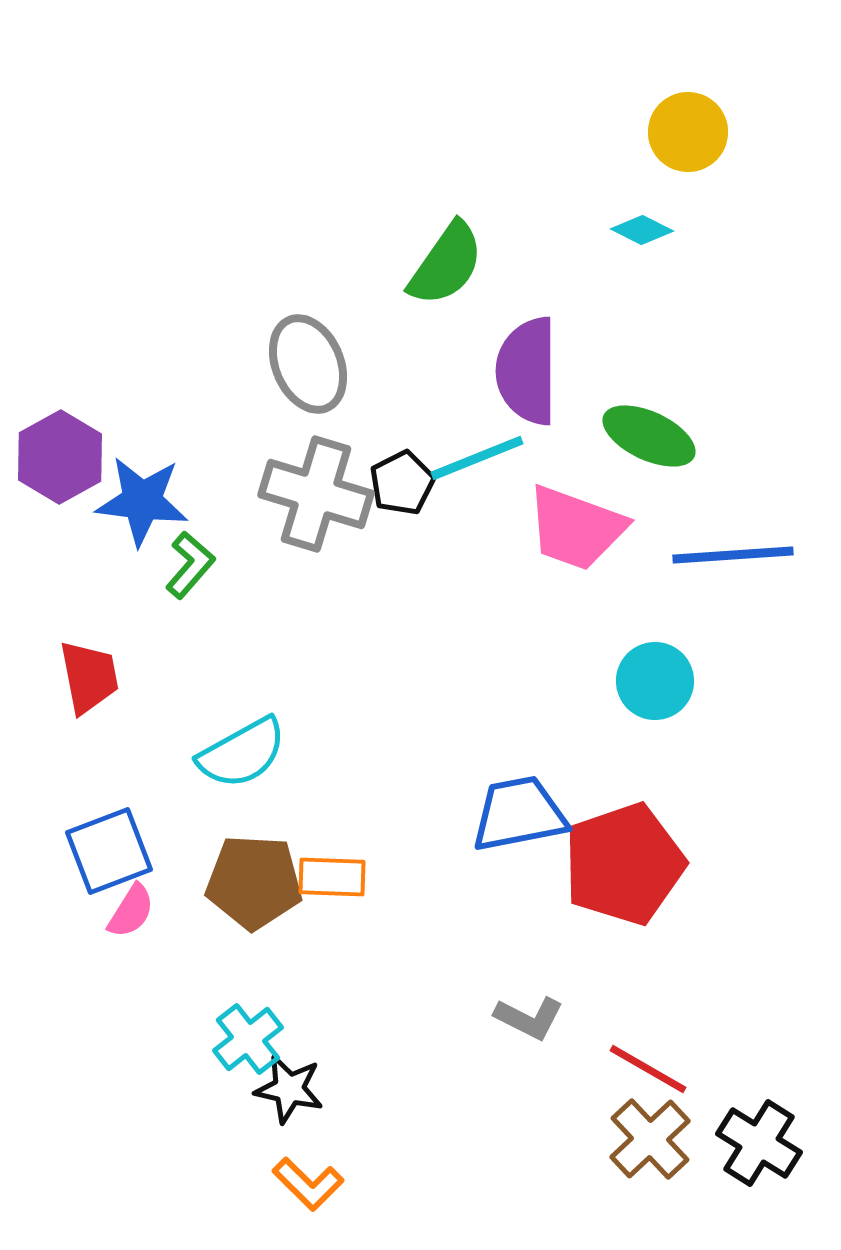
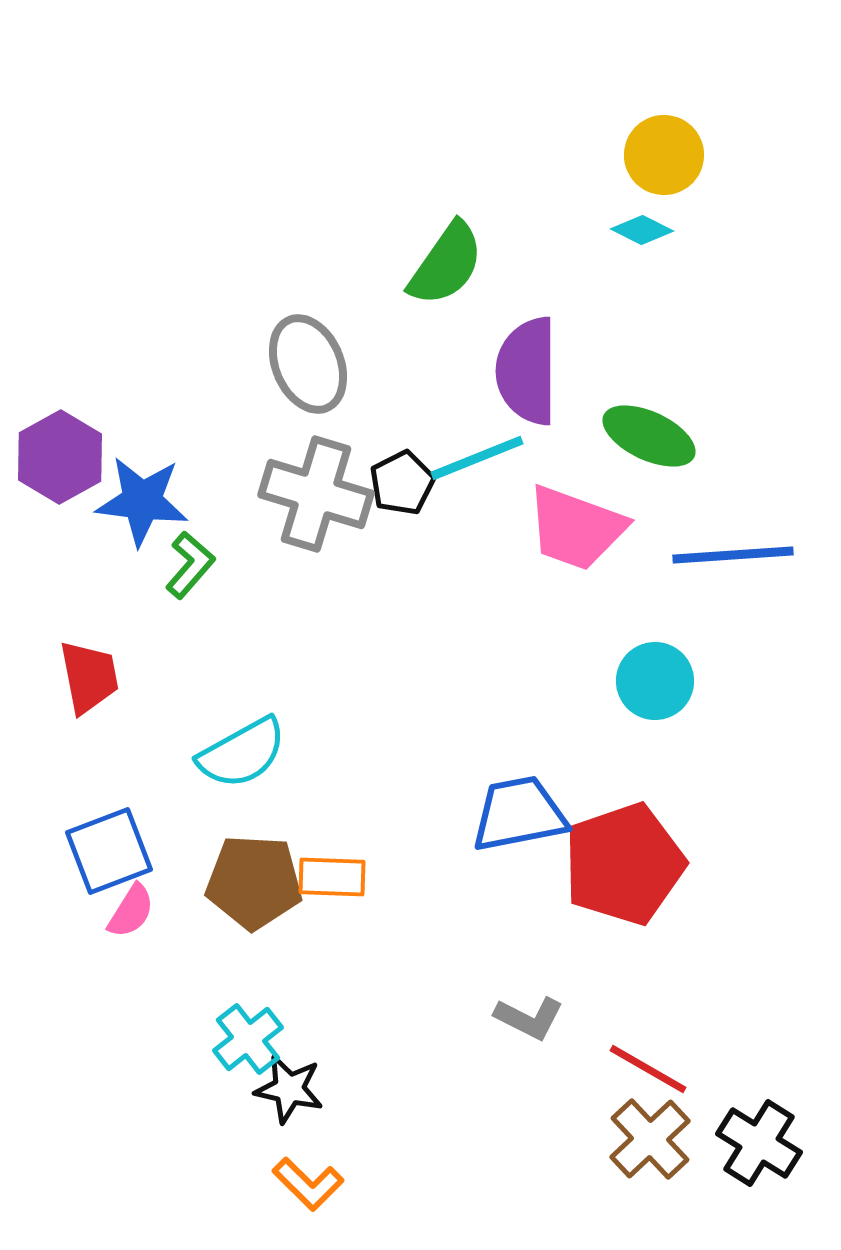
yellow circle: moved 24 px left, 23 px down
